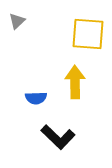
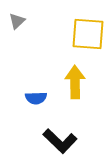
black L-shape: moved 2 px right, 4 px down
